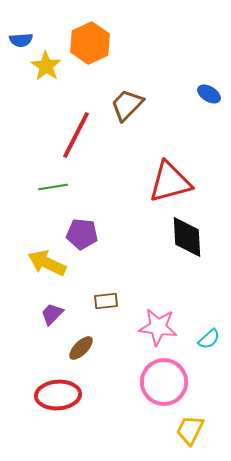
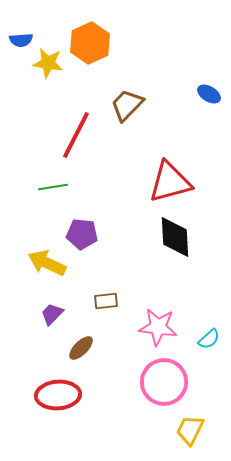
yellow star: moved 2 px right, 3 px up; rotated 24 degrees counterclockwise
black diamond: moved 12 px left
